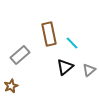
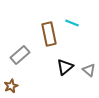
cyan line: moved 20 px up; rotated 24 degrees counterclockwise
gray triangle: rotated 40 degrees counterclockwise
